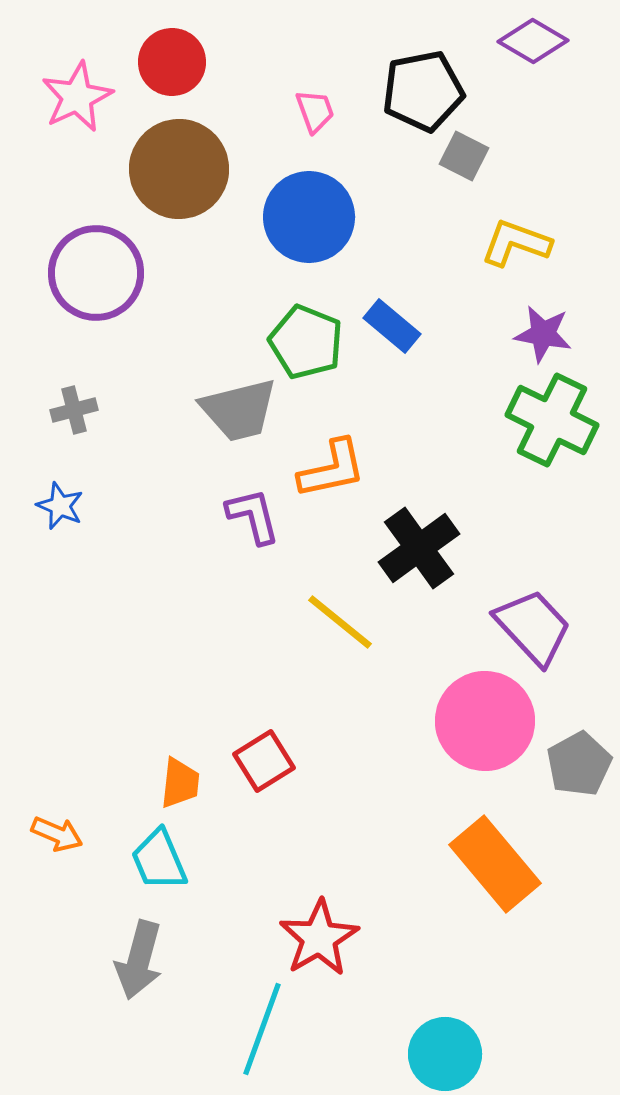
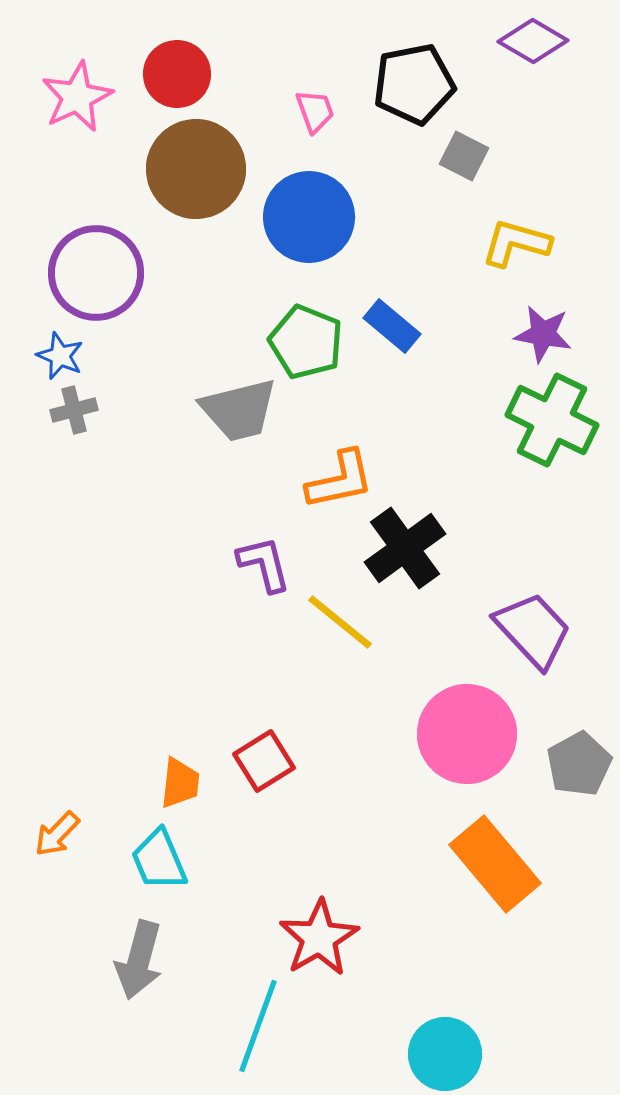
red circle: moved 5 px right, 12 px down
black pentagon: moved 9 px left, 7 px up
brown circle: moved 17 px right
yellow L-shape: rotated 4 degrees counterclockwise
orange L-shape: moved 8 px right, 11 px down
blue star: moved 150 px up
purple L-shape: moved 11 px right, 48 px down
black cross: moved 14 px left
purple trapezoid: moved 3 px down
pink circle: moved 18 px left, 13 px down
orange arrow: rotated 111 degrees clockwise
cyan line: moved 4 px left, 3 px up
